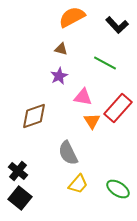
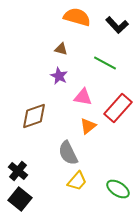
orange semicircle: moved 5 px right; rotated 44 degrees clockwise
purple star: rotated 18 degrees counterclockwise
orange triangle: moved 4 px left, 5 px down; rotated 24 degrees clockwise
yellow trapezoid: moved 1 px left, 3 px up
black square: moved 1 px down
